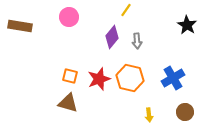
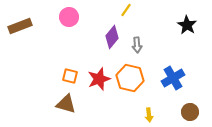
brown rectangle: rotated 30 degrees counterclockwise
gray arrow: moved 4 px down
brown triangle: moved 2 px left, 1 px down
brown circle: moved 5 px right
